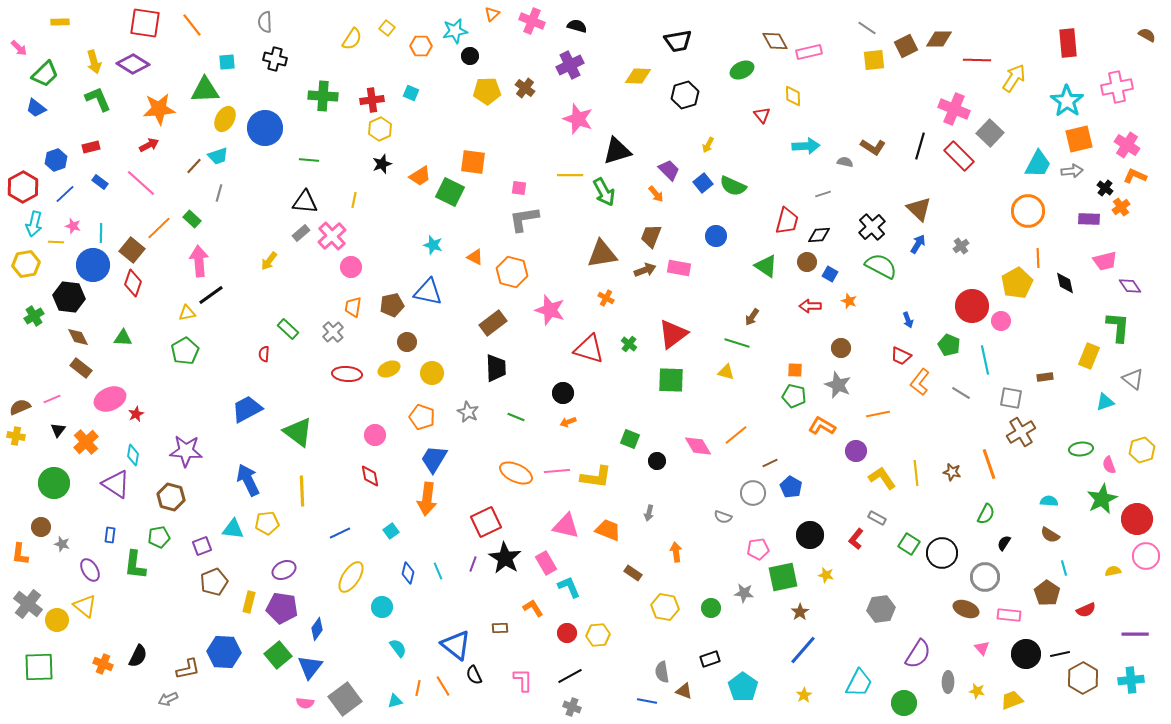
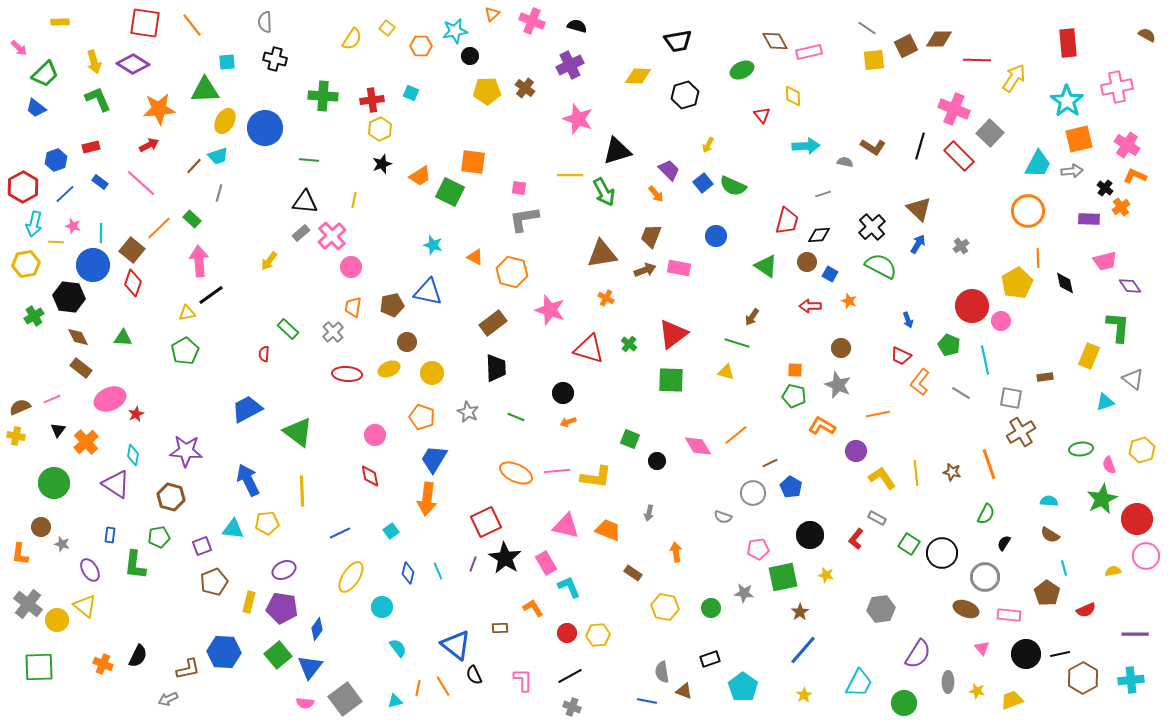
yellow ellipse at (225, 119): moved 2 px down
